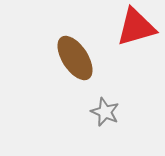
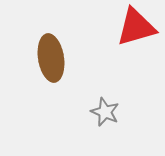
brown ellipse: moved 24 px left; rotated 24 degrees clockwise
